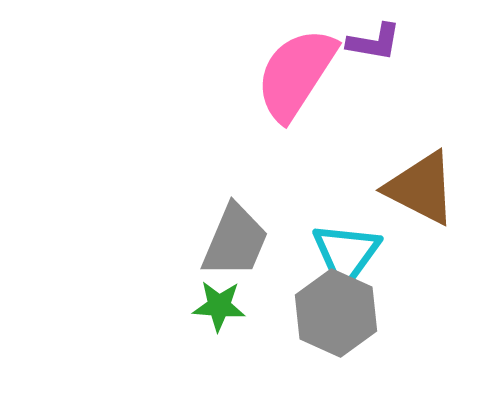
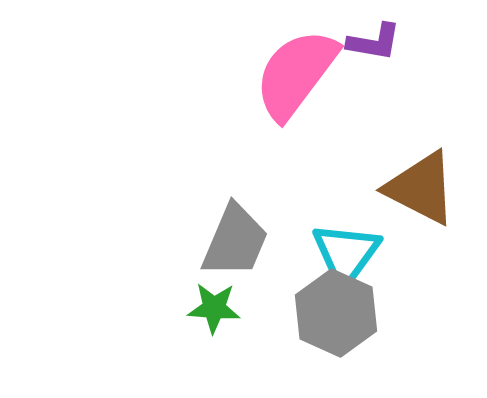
pink semicircle: rotated 4 degrees clockwise
green star: moved 5 px left, 2 px down
